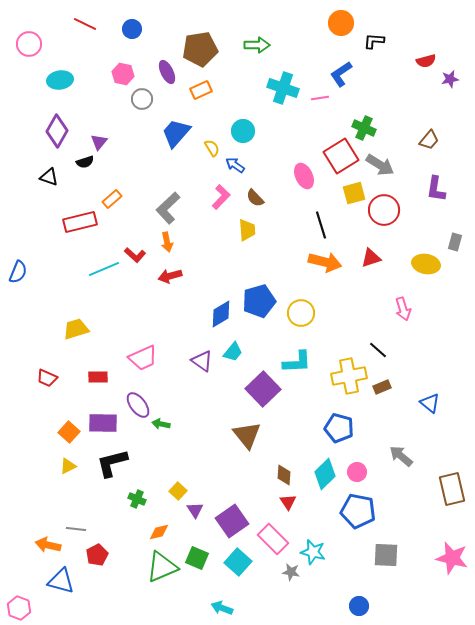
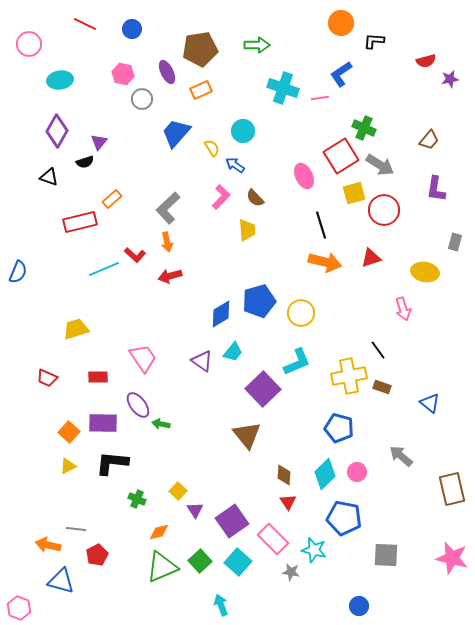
yellow ellipse at (426, 264): moved 1 px left, 8 px down
black line at (378, 350): rotated 12 degrees clockwise
pink trapezoid at (143, 358): rotated 100 degrees counterclockwise
cyan L-shape at (297, 362): rotated 20 degrees counterclockwise
brown rectangle at (382, 387): rotated 42 degrees clockwise
black L-shape at (112, 463): rotated 20 degrees clockwise
blue pentagon at (358, 511): moved 14 px left, 7 px down
cyan star at (313, 552): moved 1 px right, 2 px up
green square at (197, 558): moved 3 px right, 3 px down; rotated 25 degrees clockwise
cyan arrow at (222, 608): moved 1 px left, 3 px up; rotated 50 degrees clockwise
